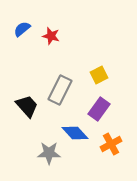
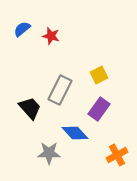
black trapezoid: moved 3 px right, 2 px down
orange cross: moved 6 px right, 11 px down
